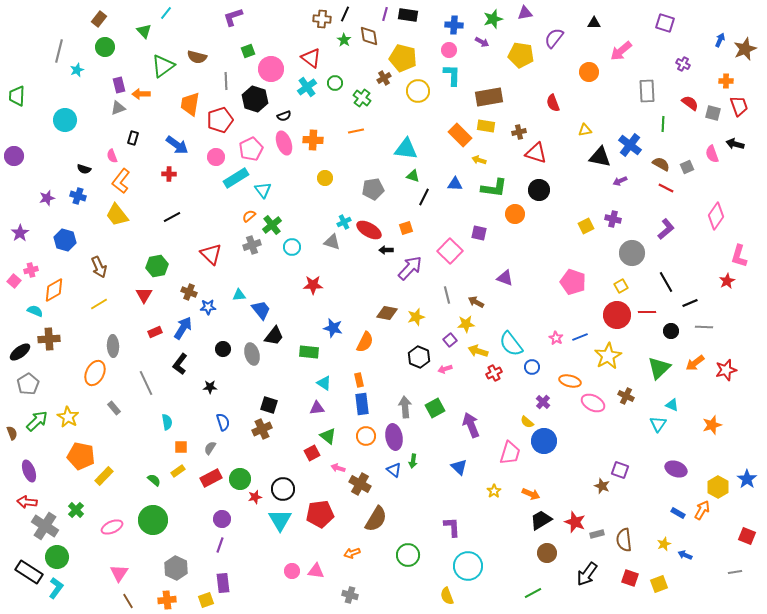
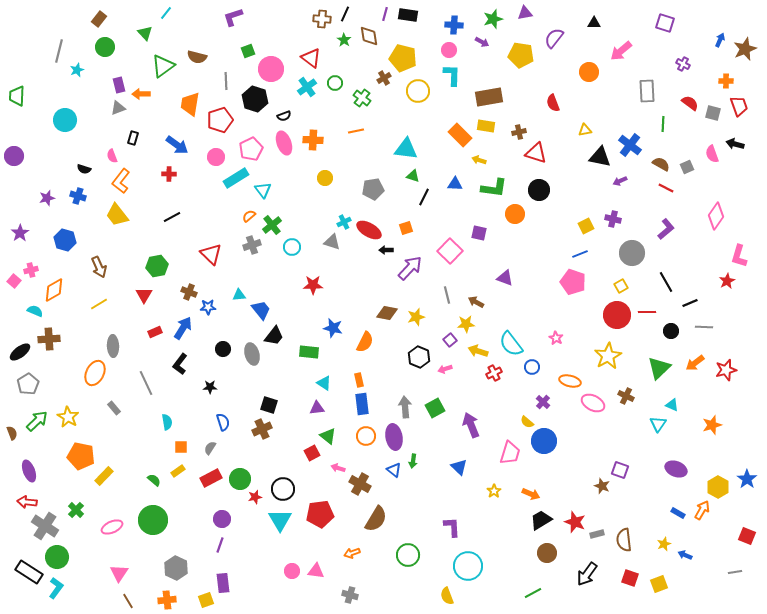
green triangle at (144, 31): moved 1 px right, 2 px down
blue line at (580, 337): moved 83 px up
